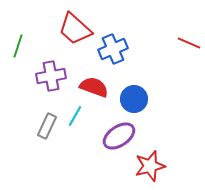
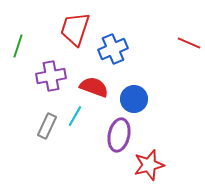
red trapezoid: rotated 66 degrees clockwise
purple ellipse: moved 1 px up; rotated 44 degrees counterclockwise
red star: moved 1 px left, 1 px up
